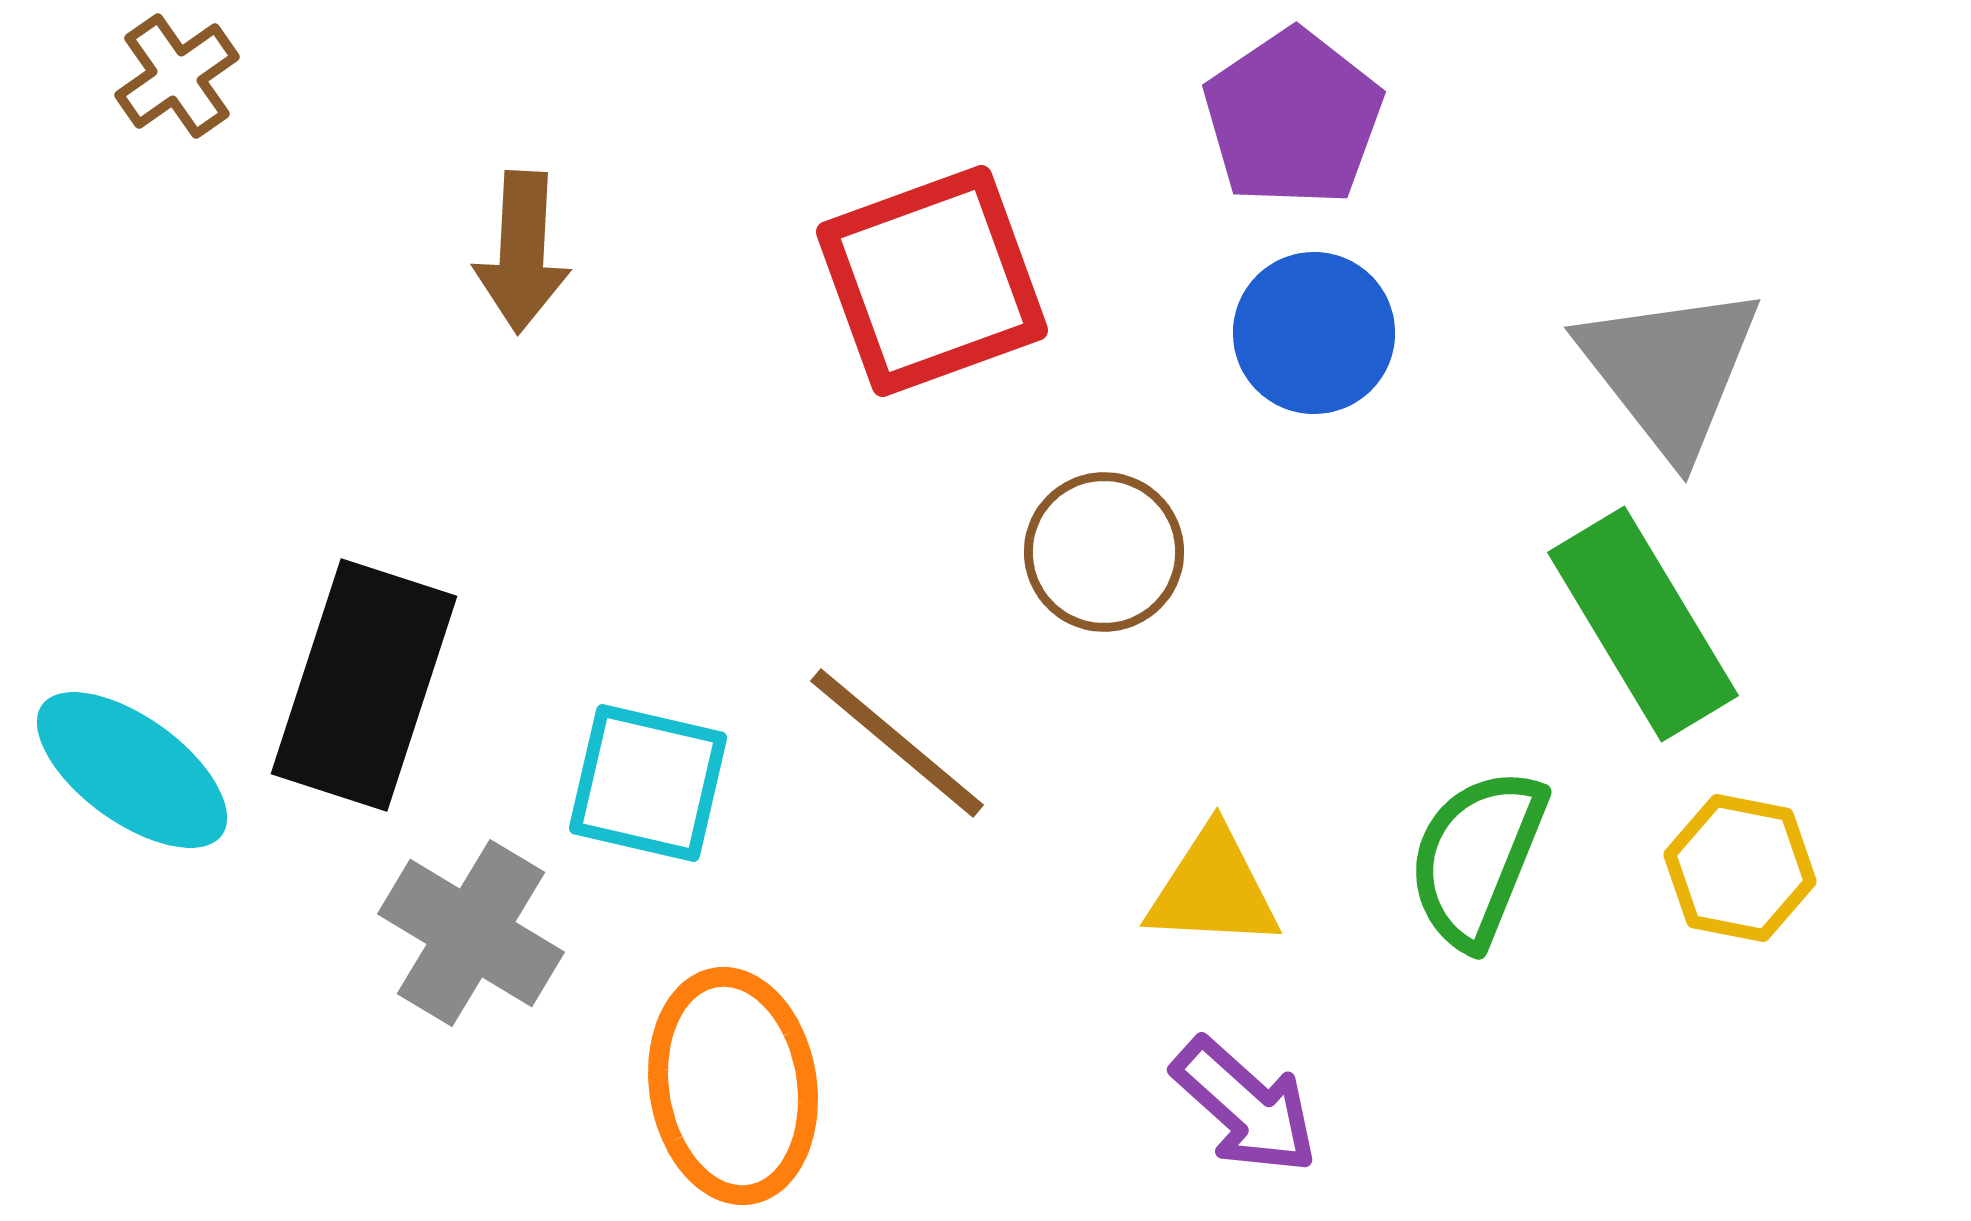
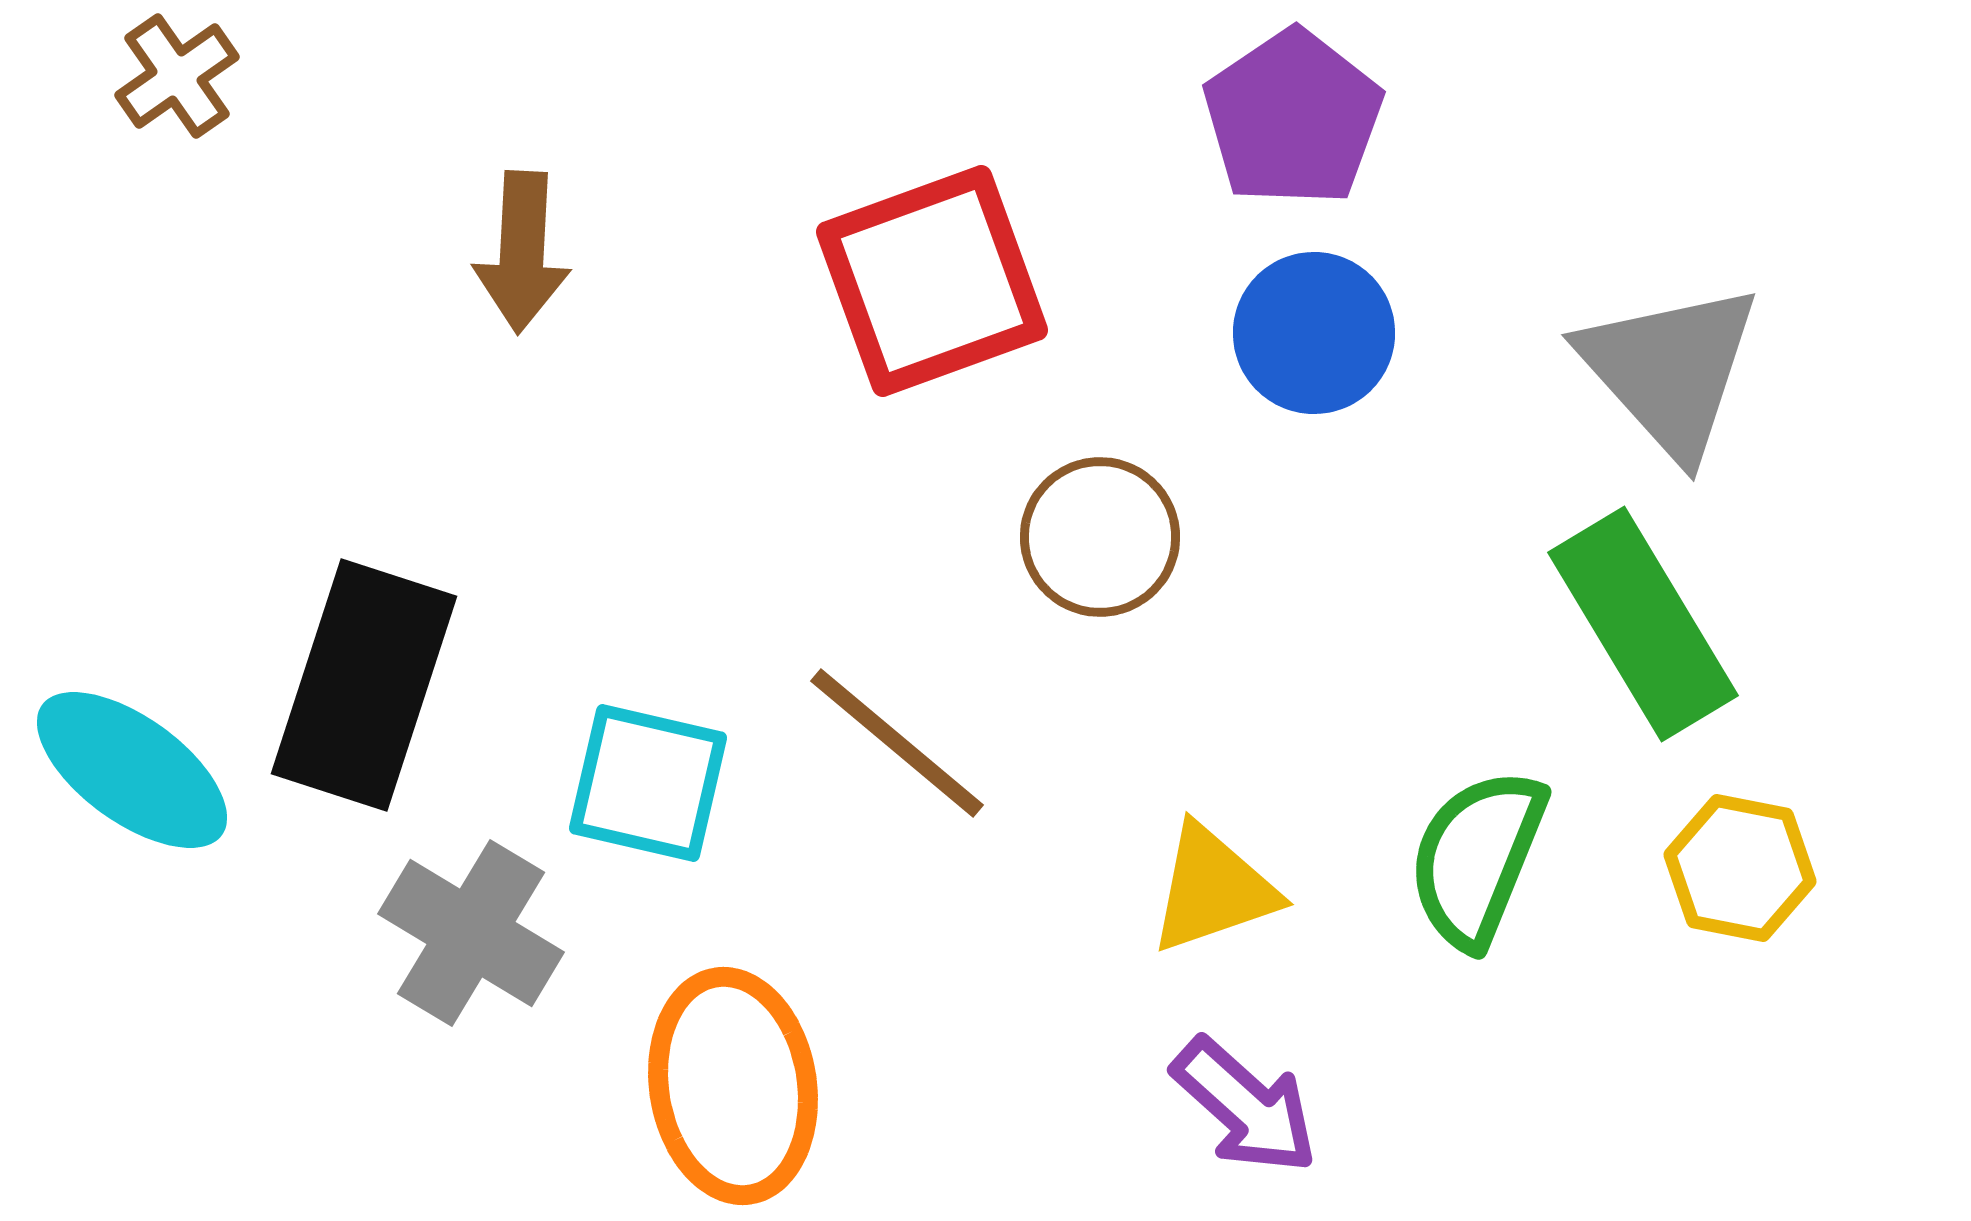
gray triangle: rotated 4 degrees counterclockwise
brown circle: moved 4 px left, 15 px up
yellow triangle: rotated 22 degrees counterclockwise
